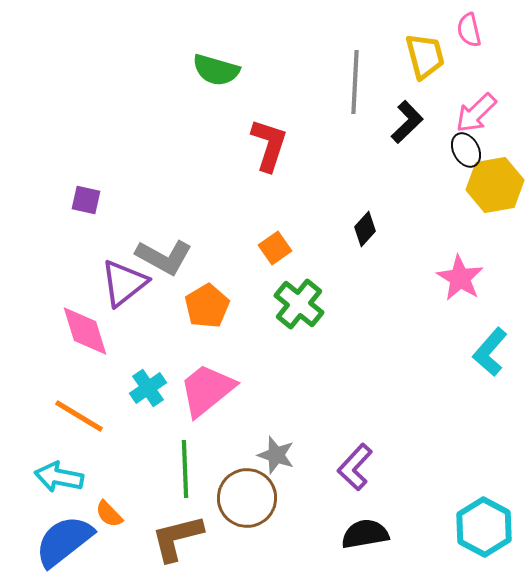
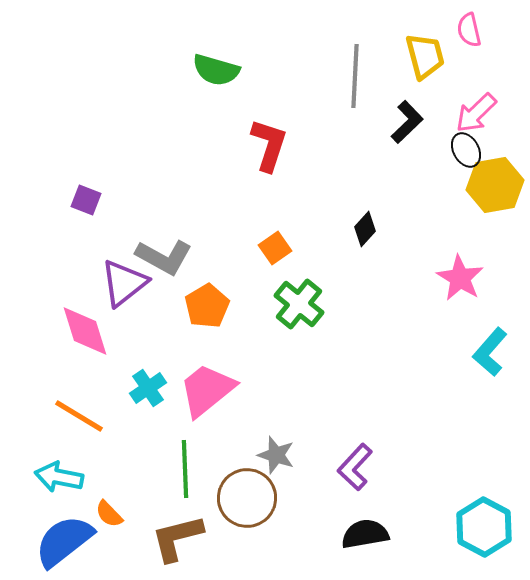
gray line: moved 6 px up
purple square: rotated 8 degrees clockwise
